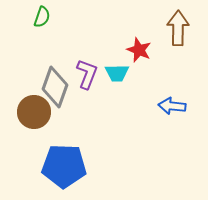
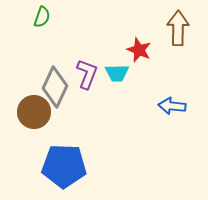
gray diamond: rotated 6 degrees clockwise
